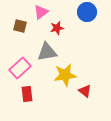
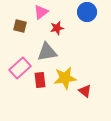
yellow star: moved 3 px down
red rectangle: moved 13 px right, 14 px up
